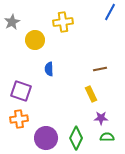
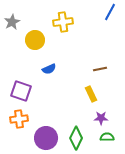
blue semicircle: rotated 112 degrees counterclockwise
